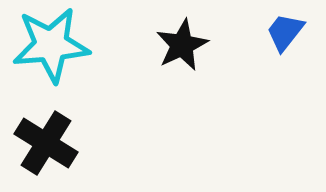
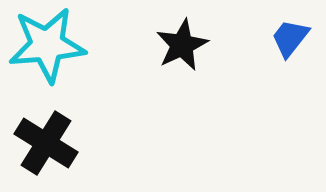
blue trapezoid: moved 5 px right, 6 px down
cyan star: moved 4 px left
